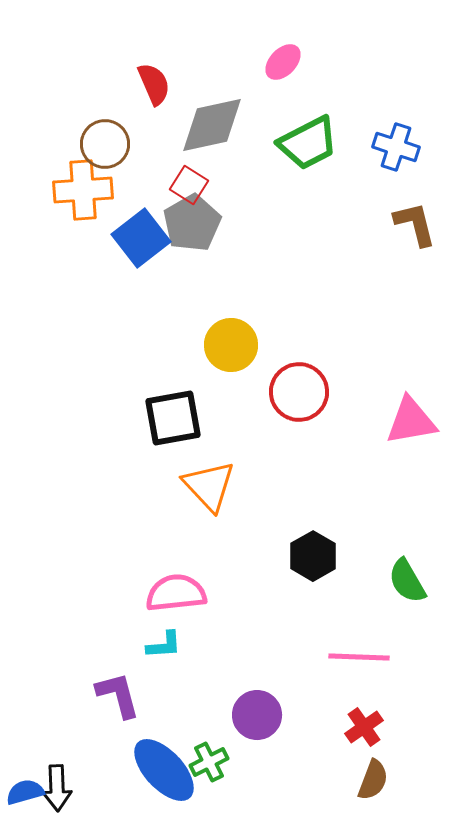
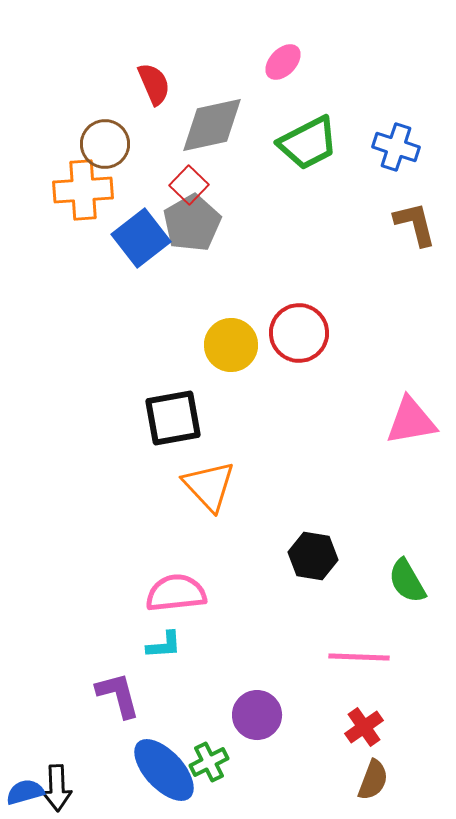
red square: rotated 12 degrees clockwise
red circle: moved 59 px up
black hexagon: rotated 21 degrees counterclockwise
